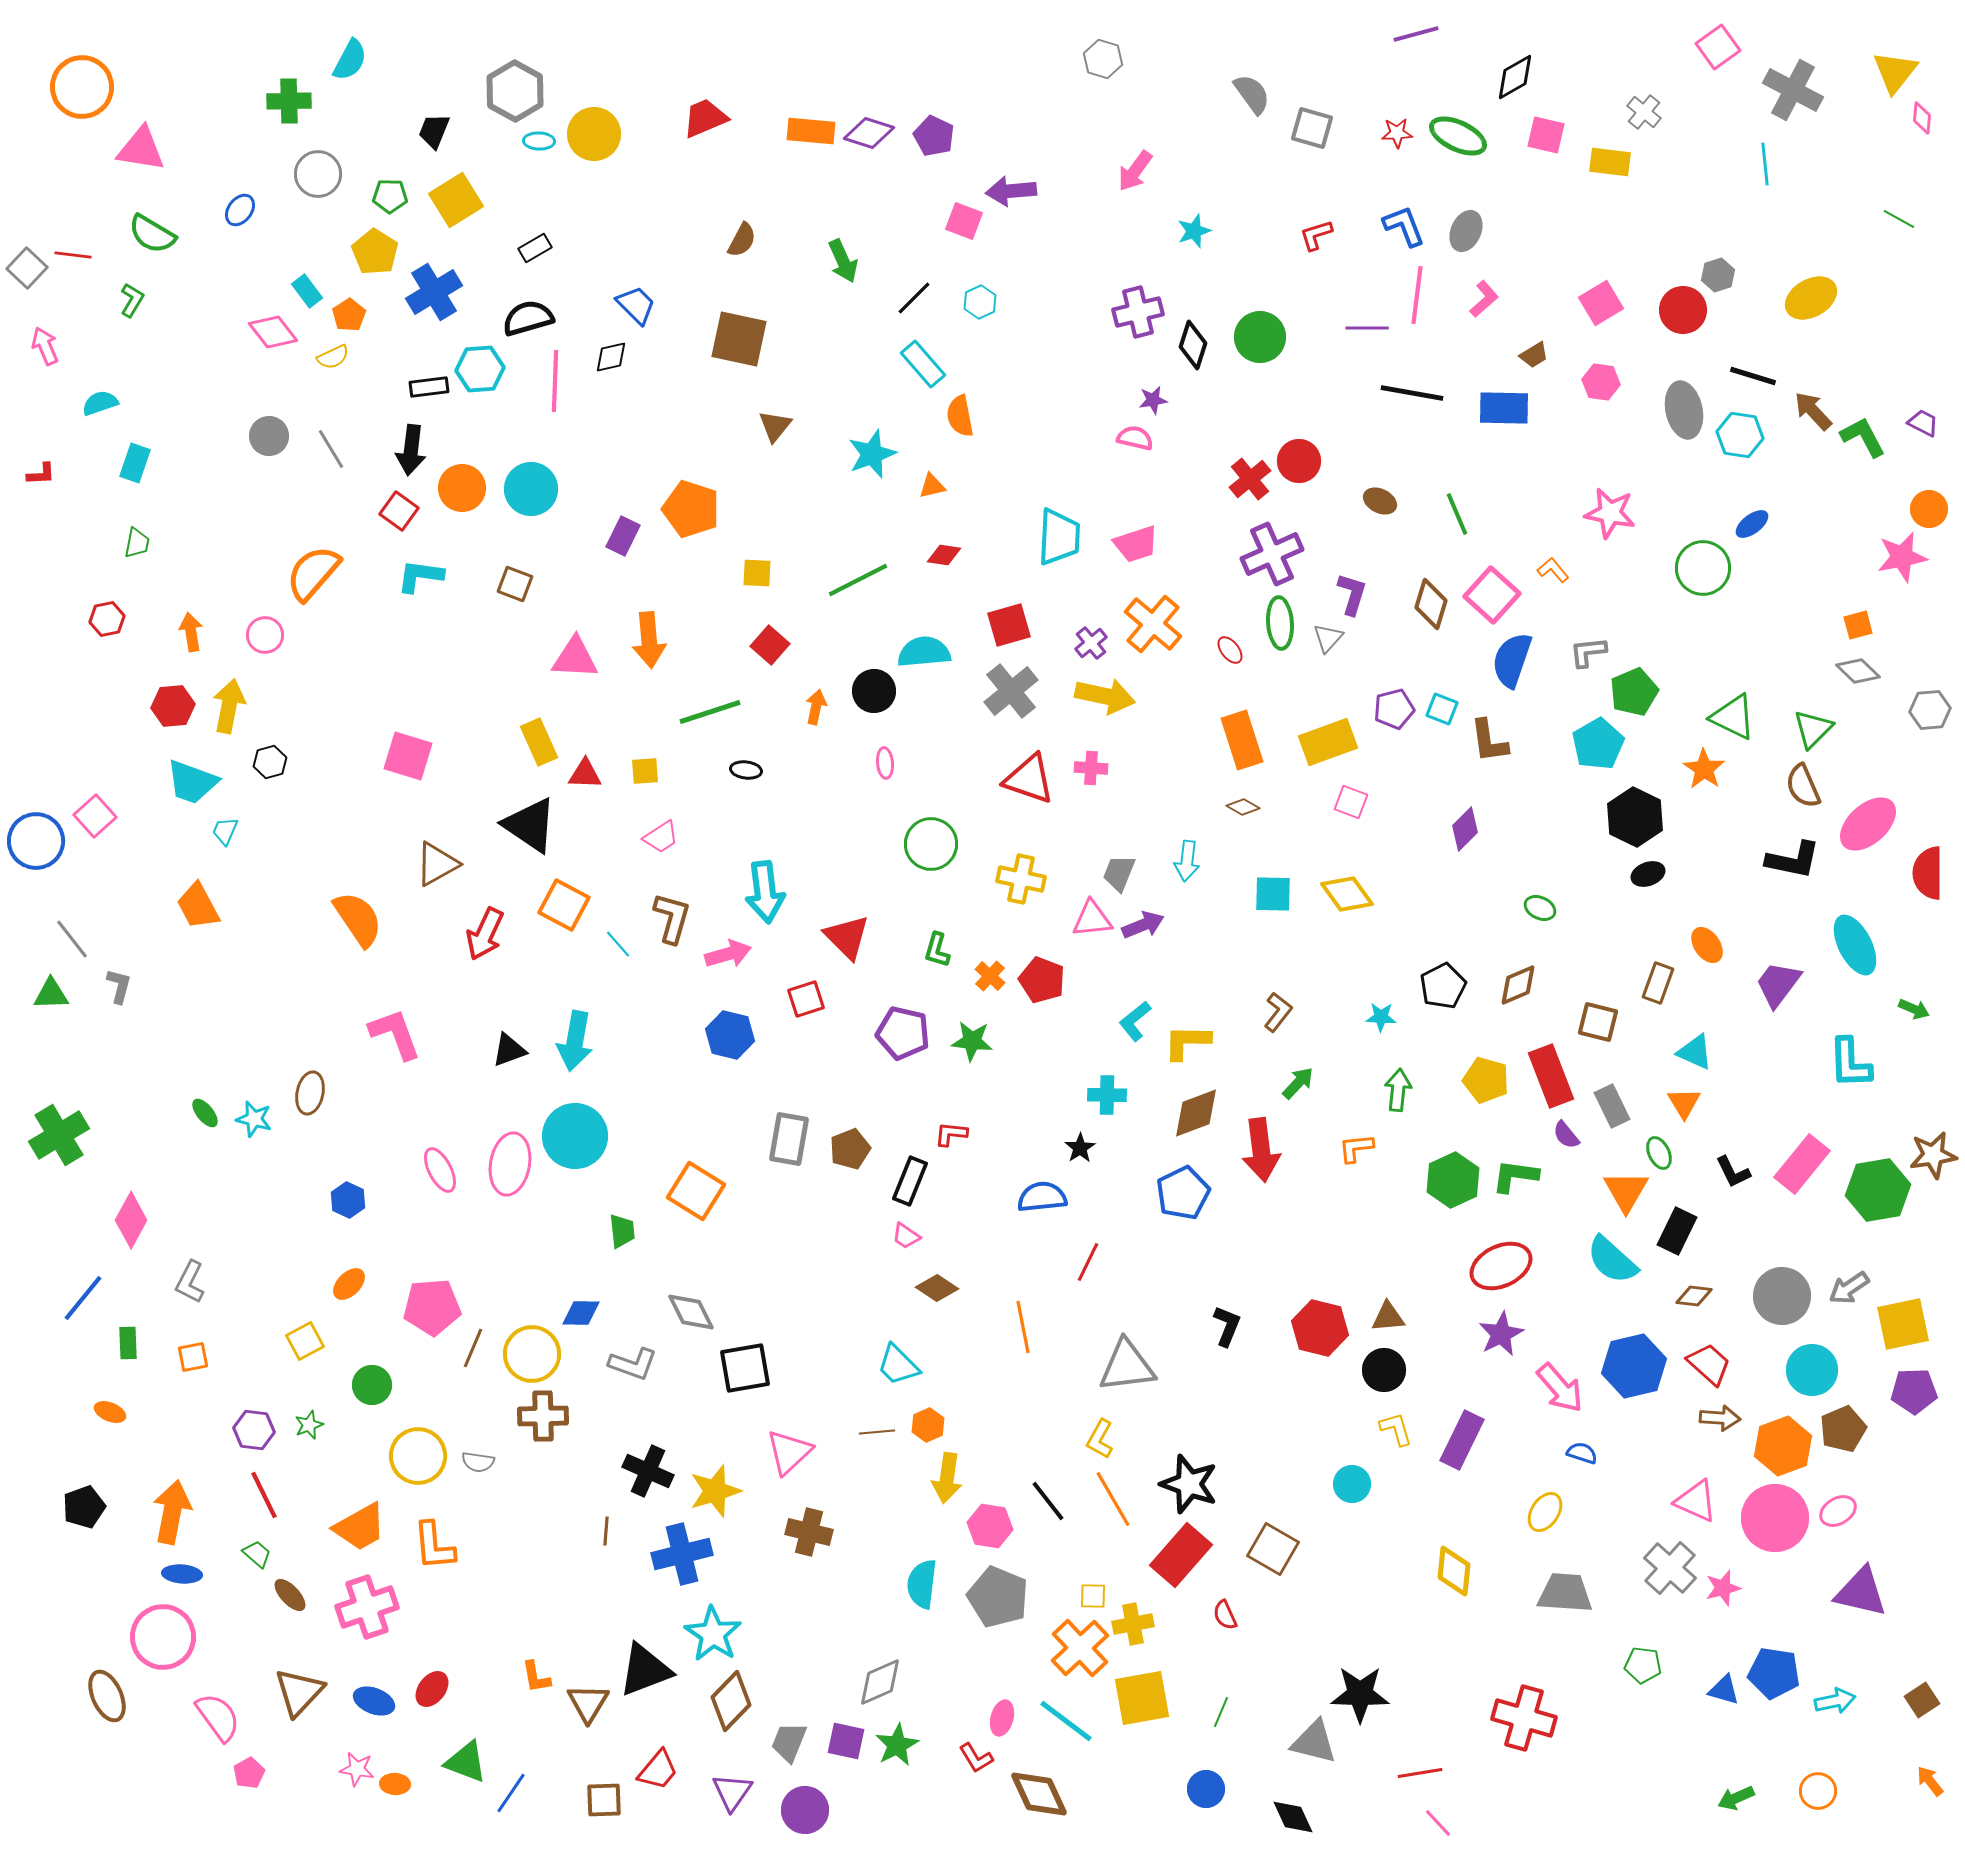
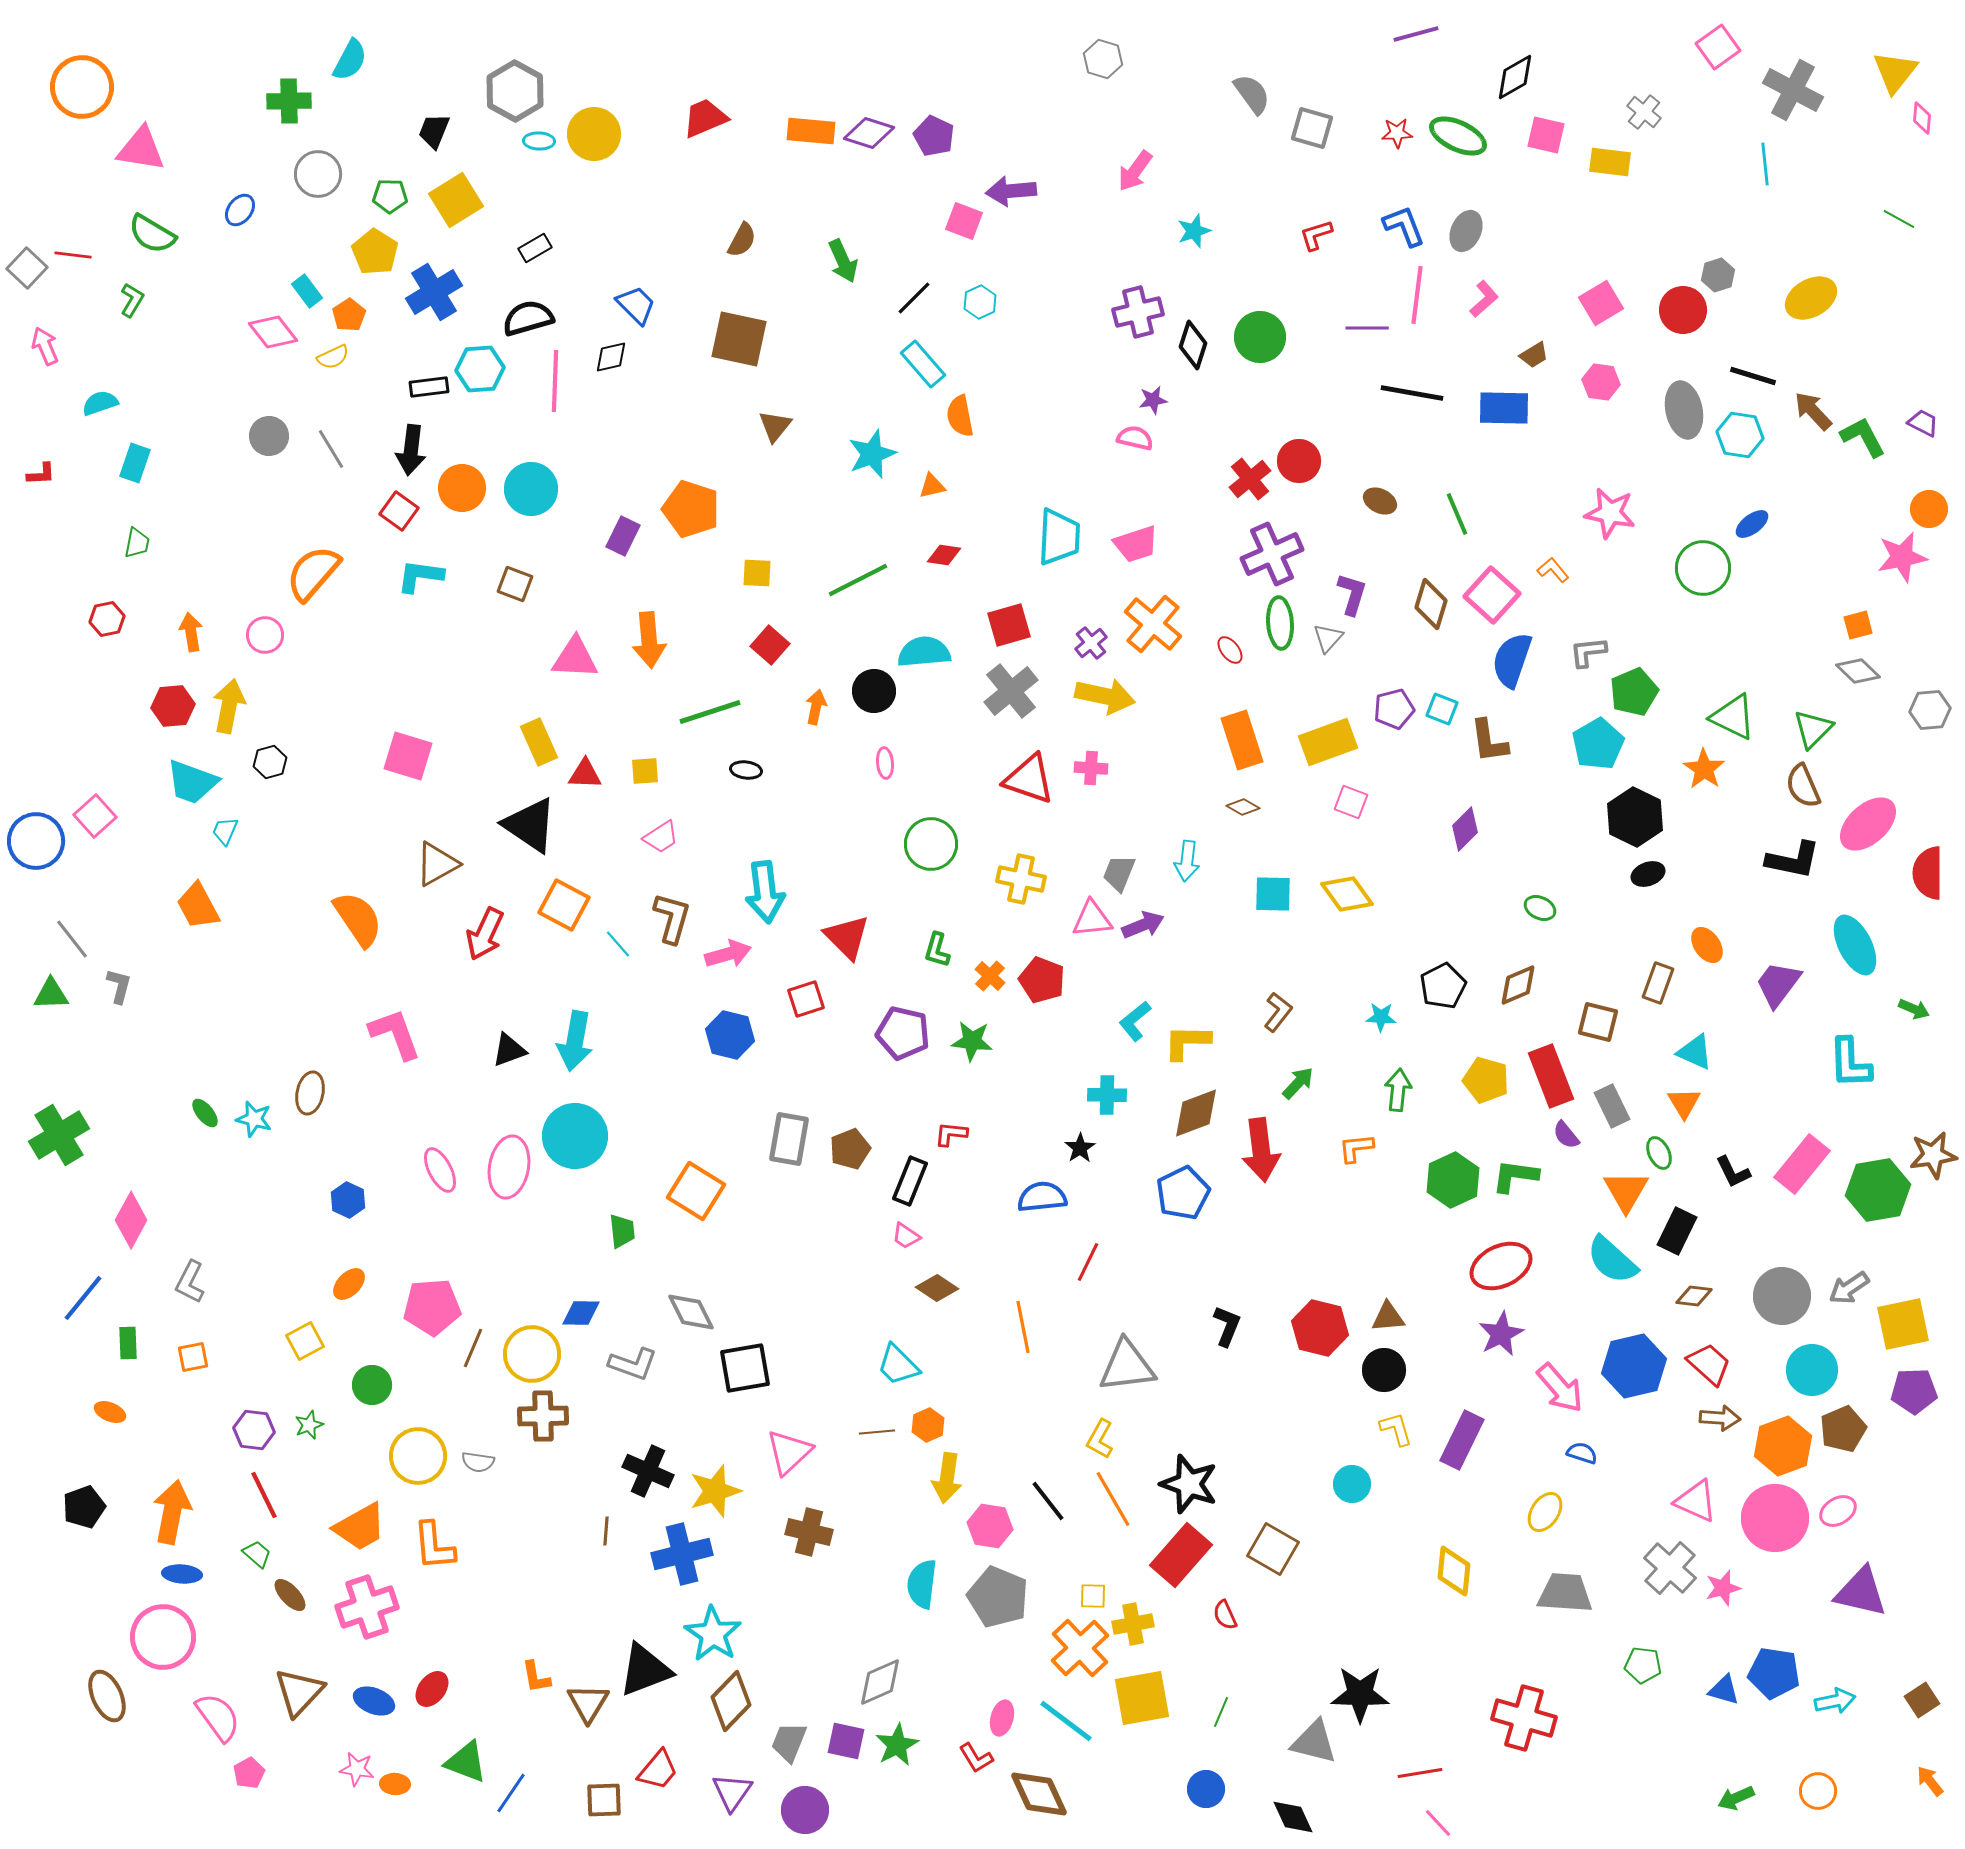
pink ellipse at (510, 1164): moved 1 px left, 3 px down
